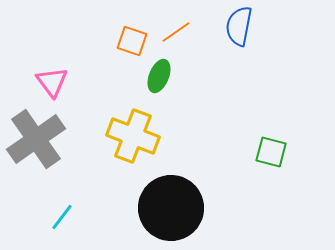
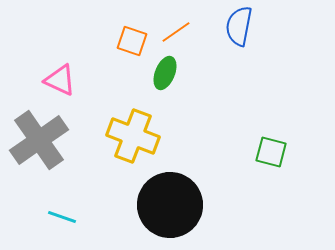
green ellipse: moved 6 px right, 3 px up
pink triangle: moved 8 px right, 2 px up; rotated 28 degrees counterclockwise
gray cross: moved 3 px right, 1 px down
black circle: moved 1 px left, 3 px up
cyan line: rotated 72 degrees clockwise
